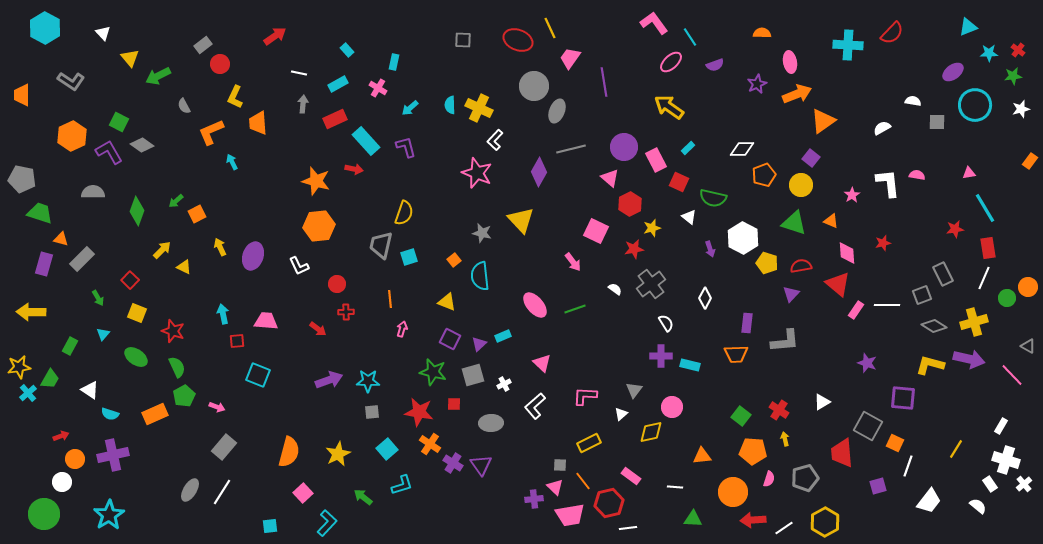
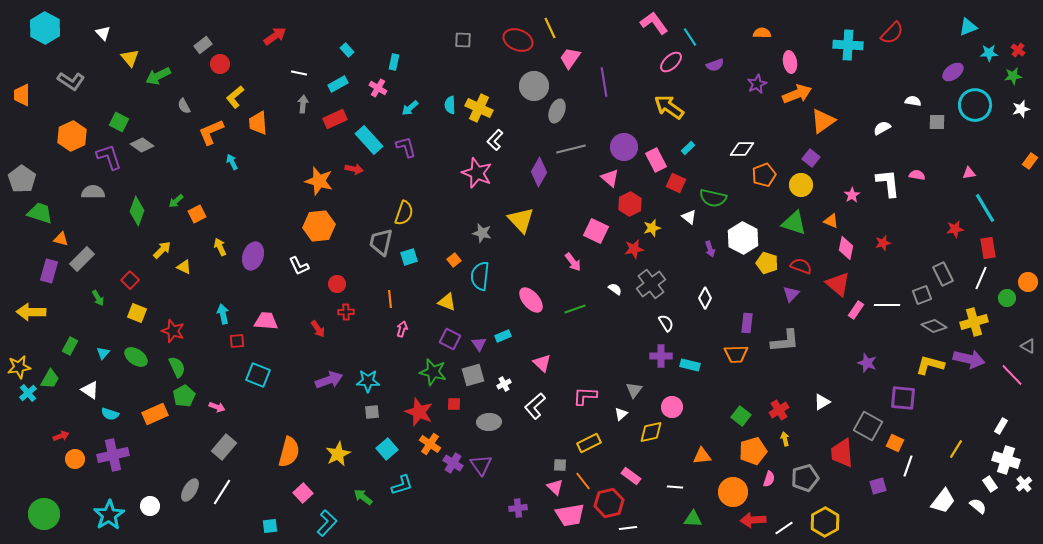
yellow L-shape at (235, 97): rotated 25 degrees clockwise
cyan rectangle at (366, 141): moved 3 px right, 1 px up
purple L-shape at (109, 152): moved 5 px down; rotated 12 degrees clockwise
gray pentagon at (22, 179): rotated 24 degrees clockwise
orange star at (316, 181): moved 3 px right
red square at (679, 182): moved 3 px left, 1 px down
gray trapezoid at (381, 245): moved 3 px up
pink diamond at (847, 253): moved 1 px left, 5 px up; rotated 15 degrees clockwise
purple rectangle at (44, 264): moved 5 px right, 7 px down
red semicircle at (801, 266): rotated 30 degrees clockwise
cyan semicircle at (480, 276): rotated 12 degrees clockwise
white line at (984, 278): moved 3 px left
orange circle at (1028, 287): moved 5 px up
pink ellipse at (535, 305): moved 4 px left, 5 px up
red arrow at (318, 329): rotated 18 degrees clockwise
cyan triangle at (103, 334): moved 19 px down
purple triangle at (479, 344): rotated 21 degrees counterclockwise
red cross at (779, 410): rotated 24 degrees clockwise
red star at (419, 412): rotated 12 degrees clockwise
gray ellipse at (491, 423): moved 2 px left, 1 px up
orange pentagon at (753, 451): rotated 20 degrees counterclockwise
white circle at (62, 482): moved 88 px right, 24 px down
purple cross at (534, 499): moved 16 px left, 9 px down
white trapezoid at (929, 501): moved 14 px right
